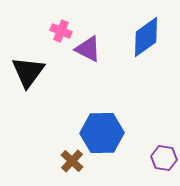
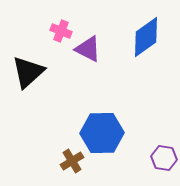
black triangle: rotated 12 degrees clockwise
brown cross: rotated 15 degrees clockwise
